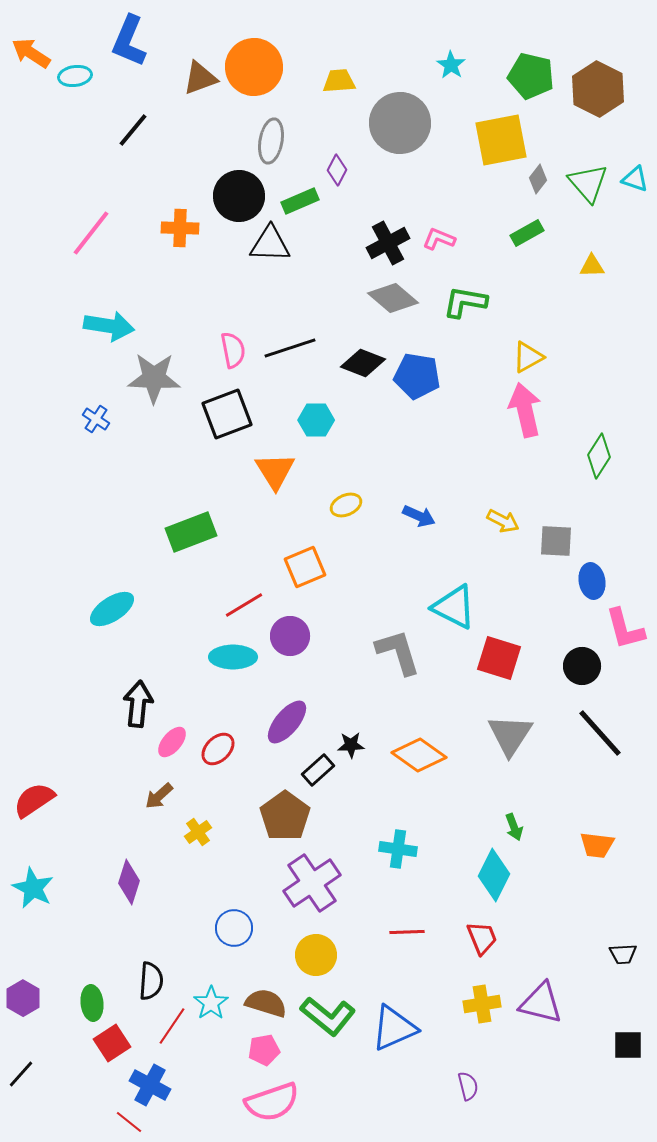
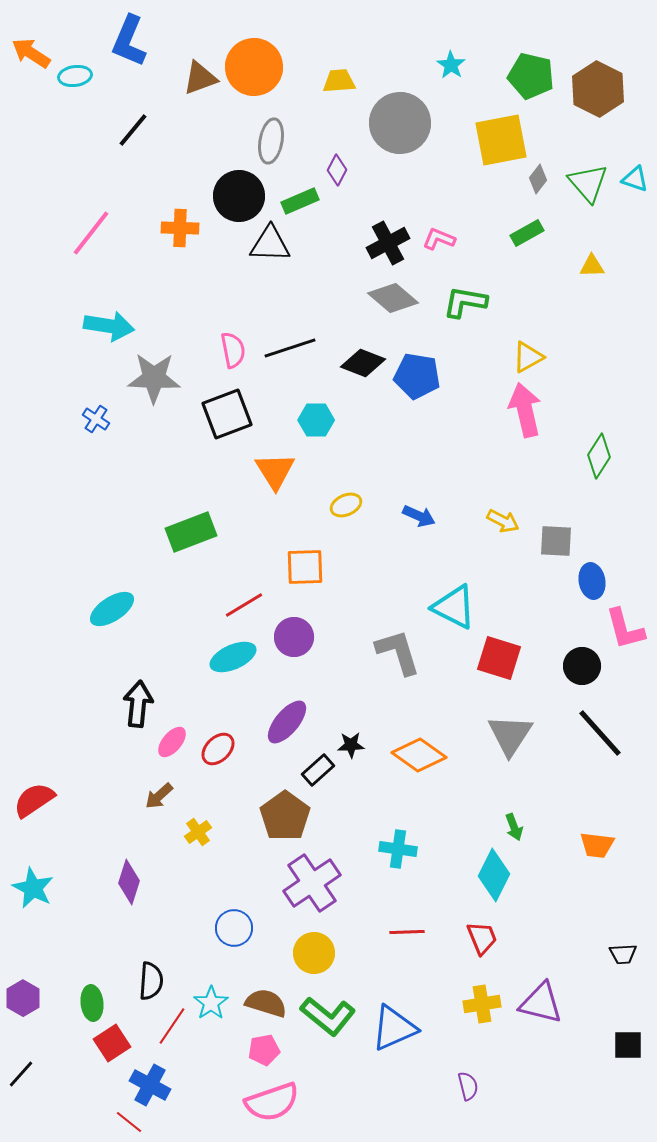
orange square at (305, 567): rotated 21 degrees clockwise
purple circle at (290, 636): moved 4 px right, 1 px down
cyan ellipse at (233, 657): rotated 24 degrees counterclockwise
yellow circle at (316, 955): moved 2 px left, 2 px up
